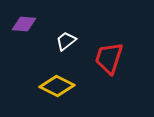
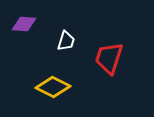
white trapezoid: rotated 145 degrees clockwise
yellow diamond: moved 4 px left, 1 px down
